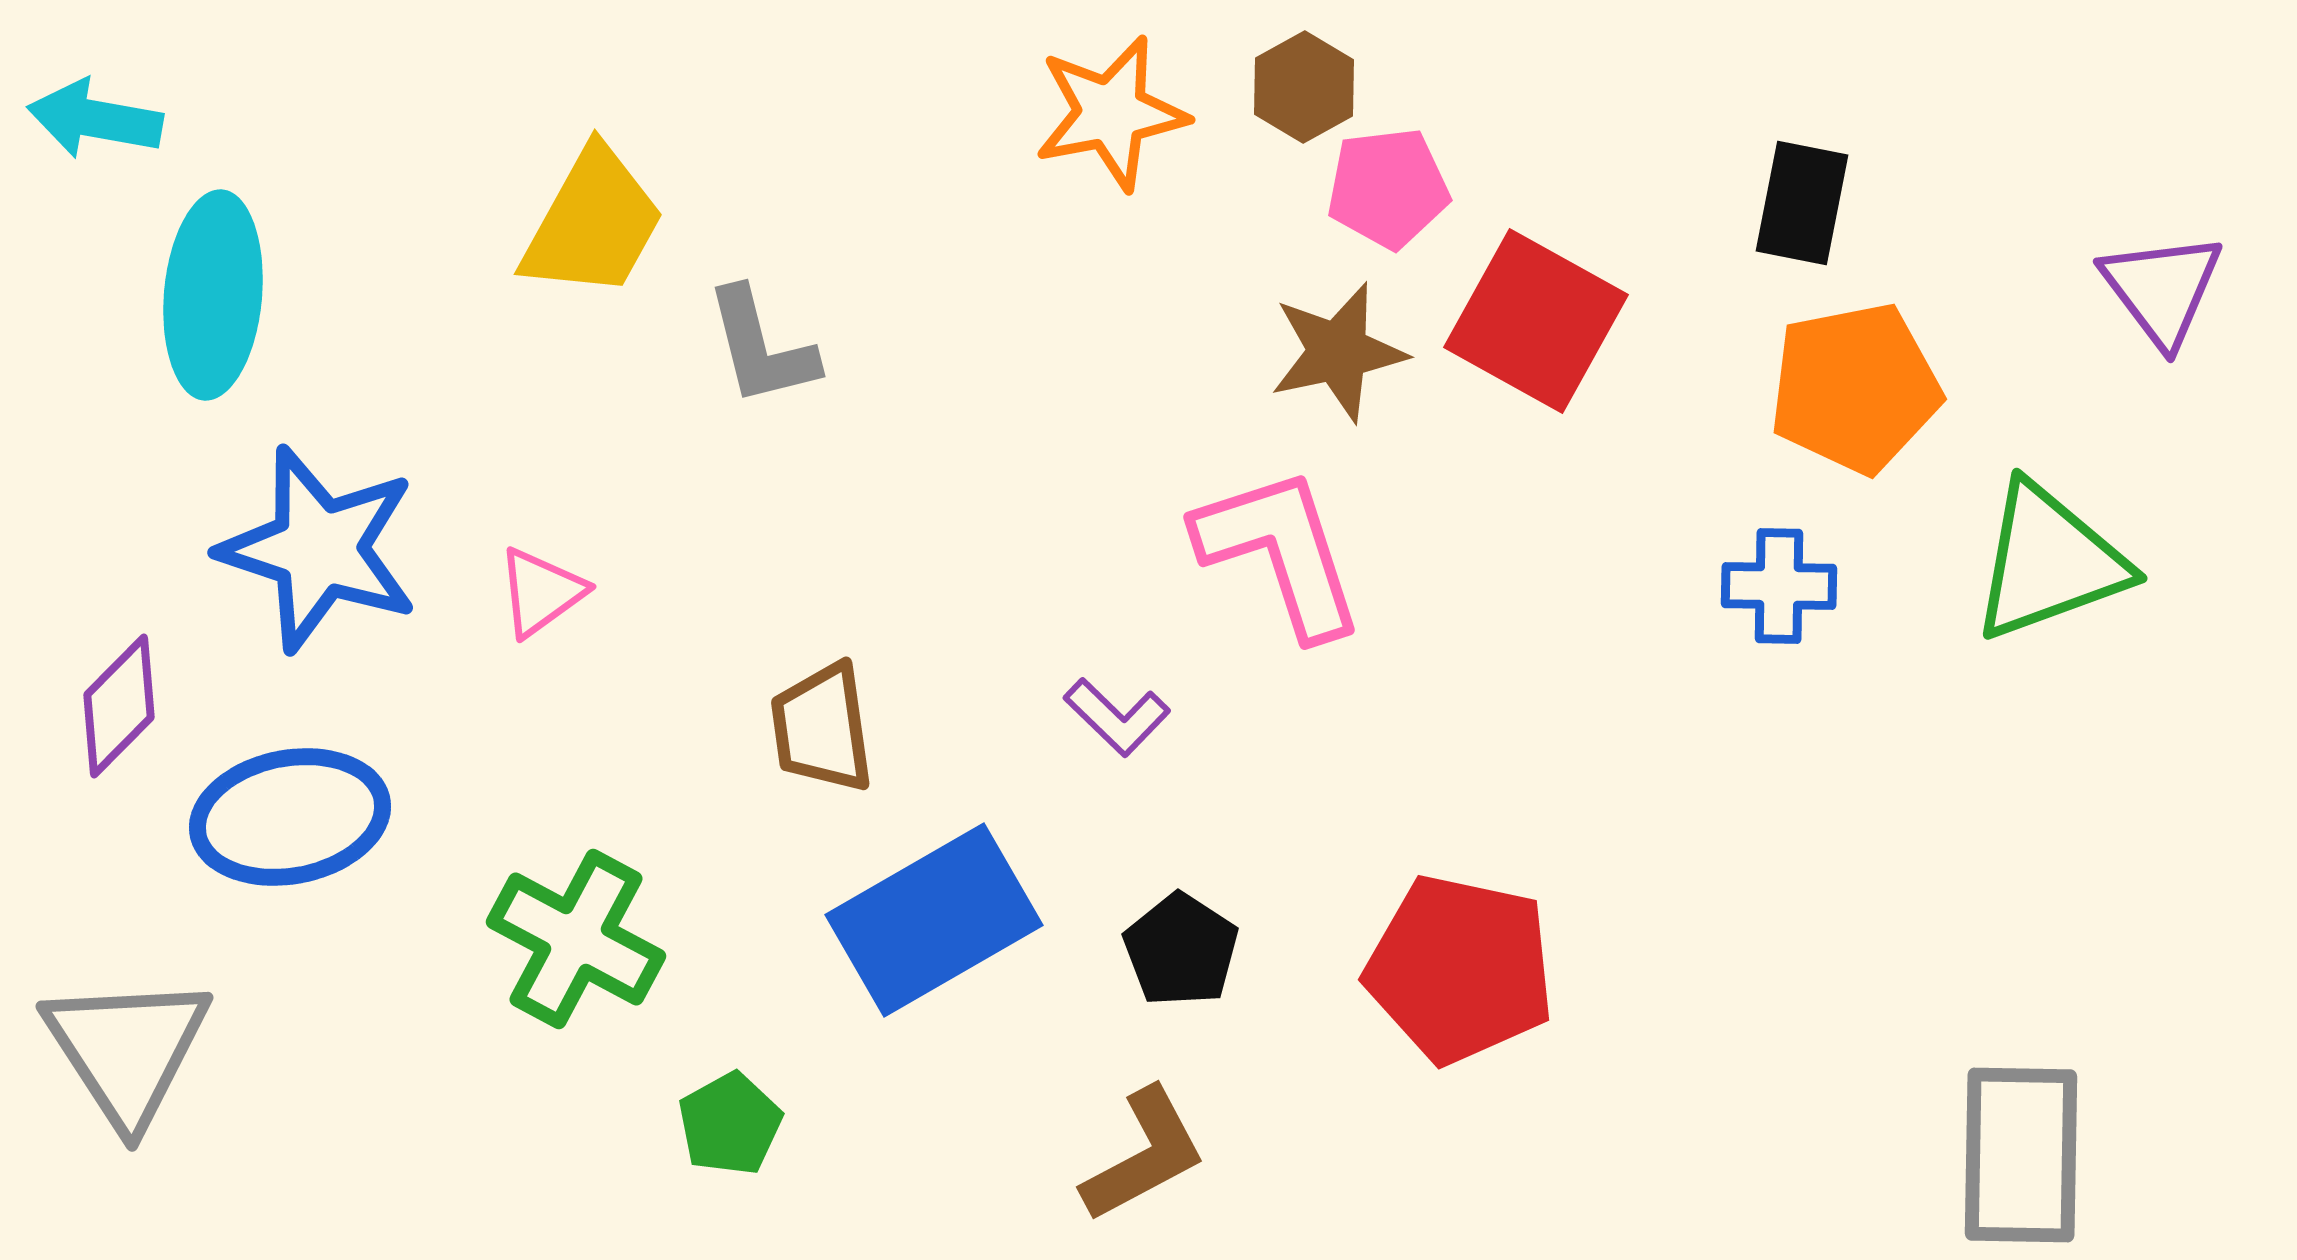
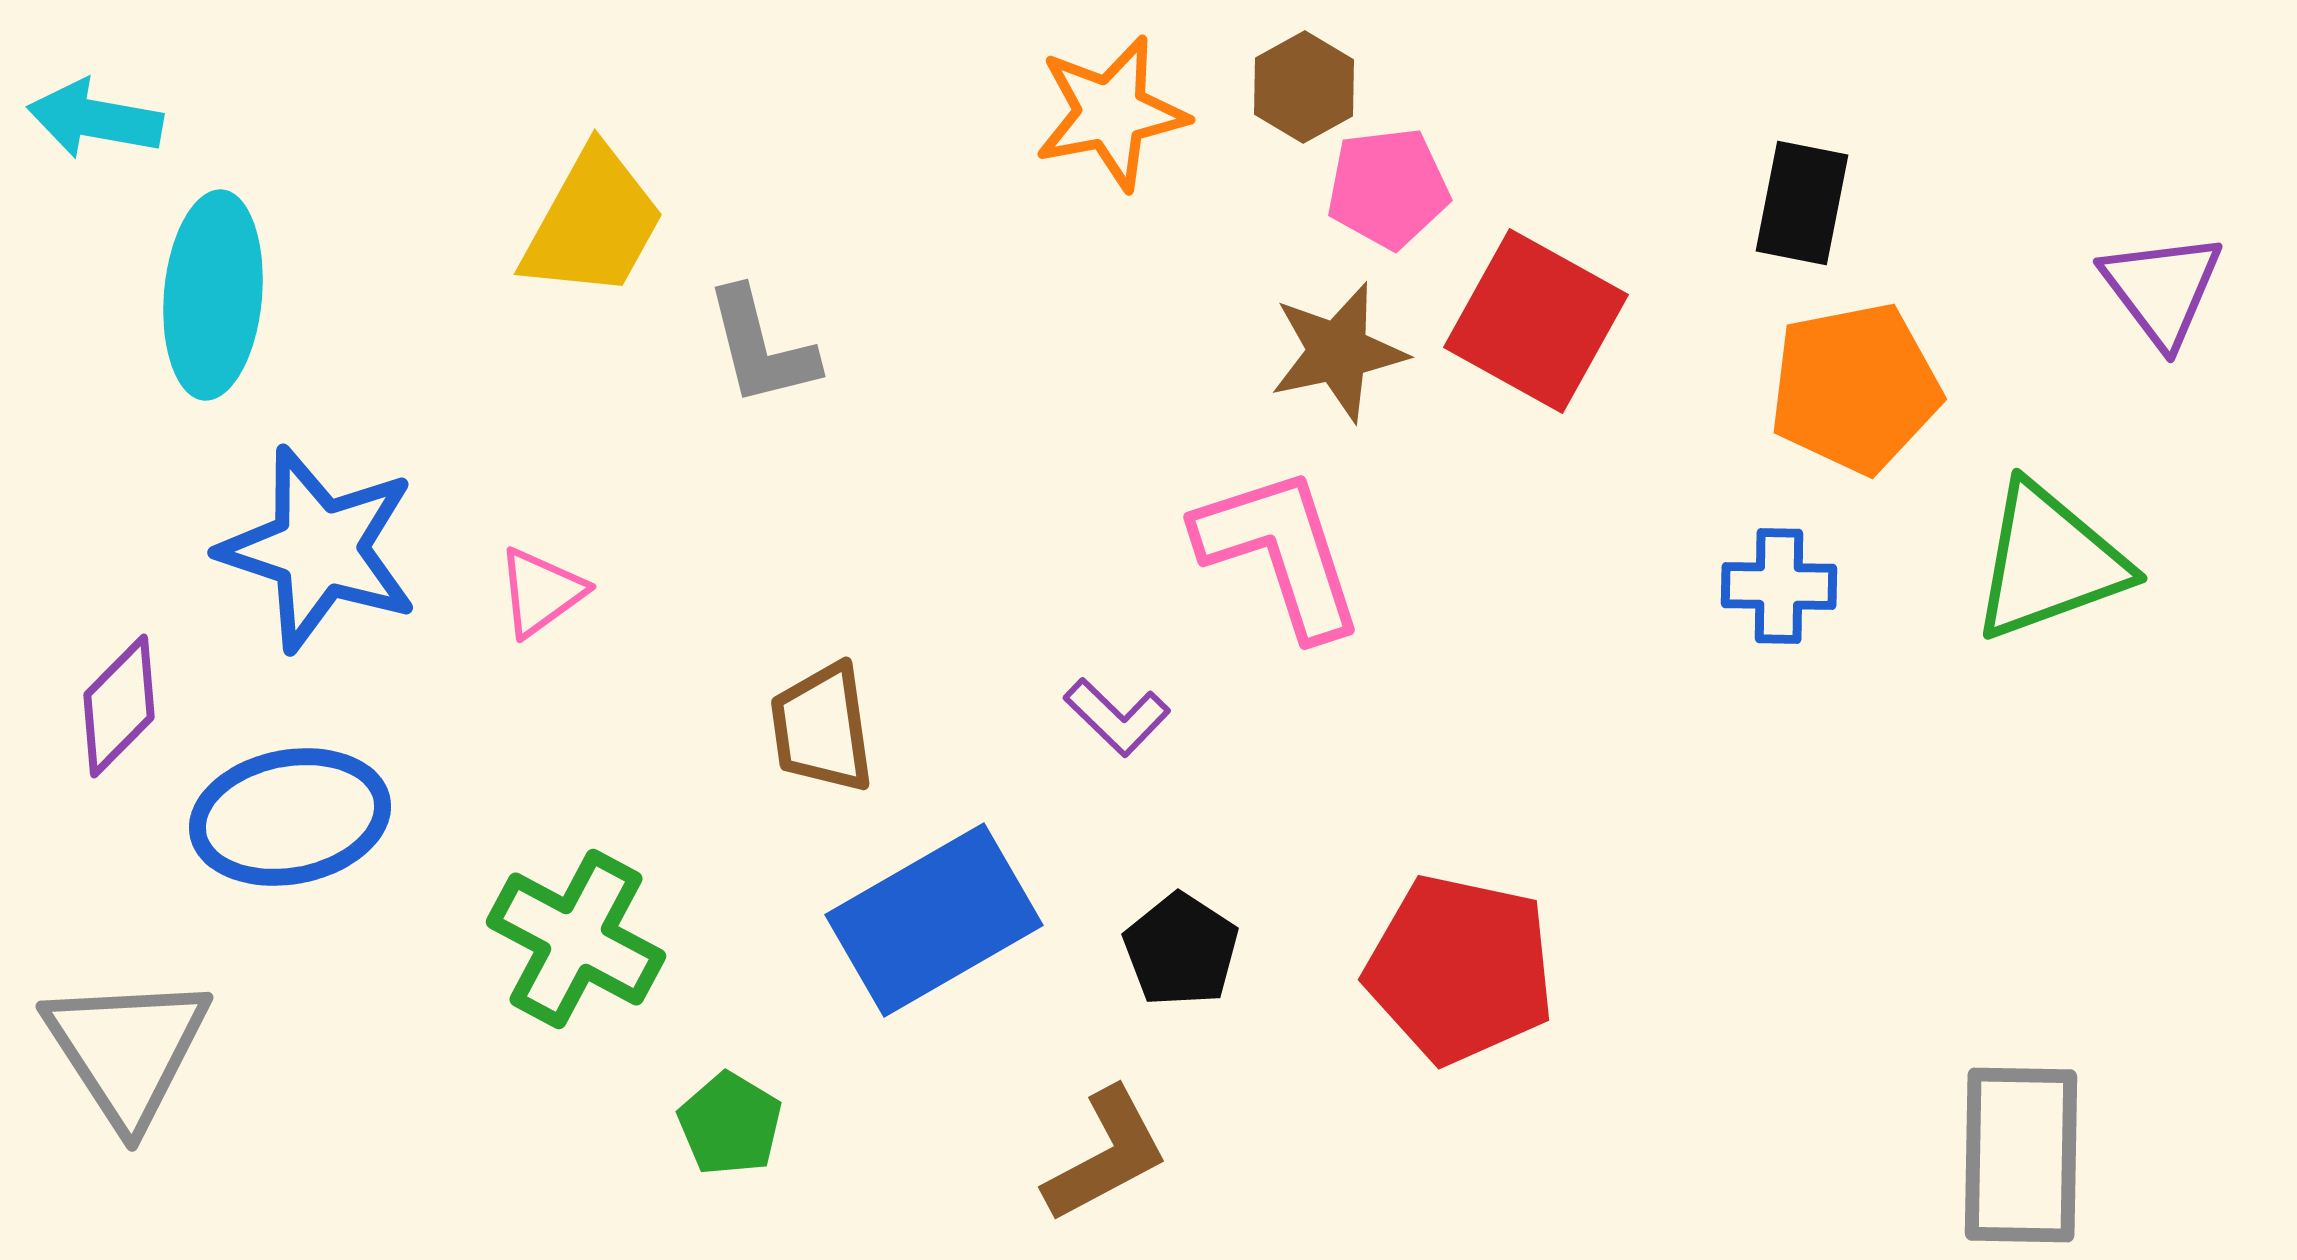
green pentagon: rotated 12 degrees counterclockwise
brown L-shape: moved 38 px left
